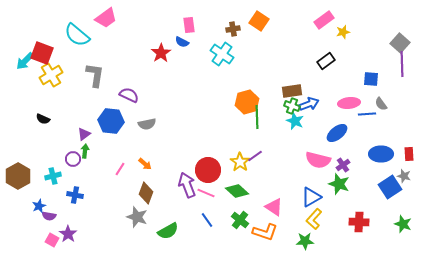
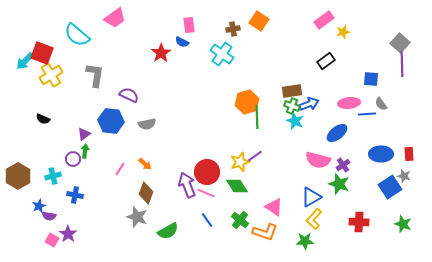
pink trapezoid at (106, 18): moved 9 px right
yellow star at (240, 162): rotated 18 degrees clockwise
red circle at (208, 170): moved 1 px left, 2 px down
green diamond at (237, 191): moved 5 px up; rotated 15 degrees clockwise
